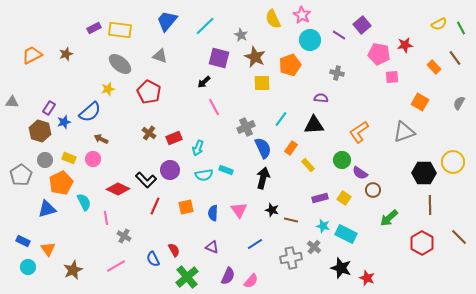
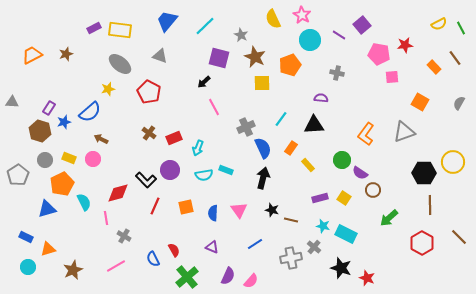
orange L-shape at (359, 132): moved 7 px right, 2 px down; rotated 20 degrees counterclockwise
gray pentagon at (21, 175): moved 3 px left
orange pentagon at (61, 183): moved 1 px right, 1 px down
red diamond at (118, 189): moved 4 px down; rotated 40 degrees counterclockwise
blue rectangle at (23, 241): moved 3 px right, 4 px up
orange triangle at (48, 249): rotated 49 degrees clockwise
